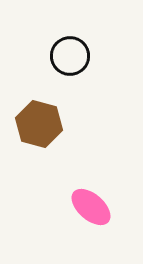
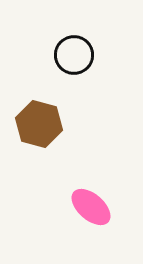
black circle: moved 4 px right, 1 px up
